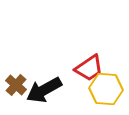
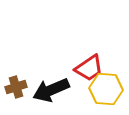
brown cross: moved 2 px down; rotated 30 degrees clockwise
black arrow: moved 7 px right; rotated 6 degrees clockwise
